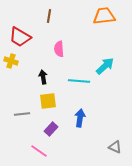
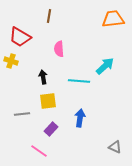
orange trapezoid: moved 9 px right, 3 px down
